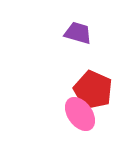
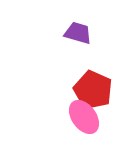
pink ellipse: moved 4 px right, 3 px down
